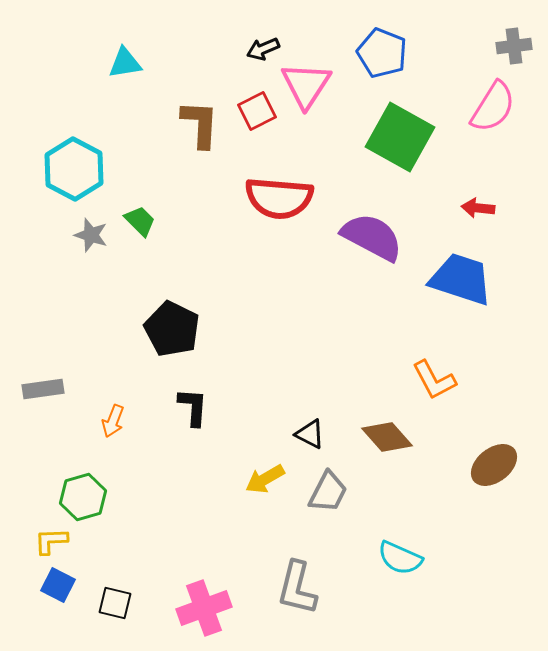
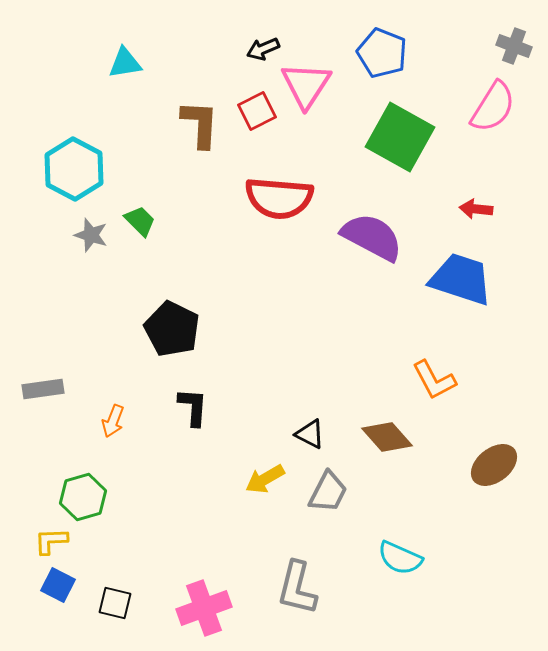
gray cross: rotated 28 degrees clockwise
red arrow: moved 2 px left, 1 px down
